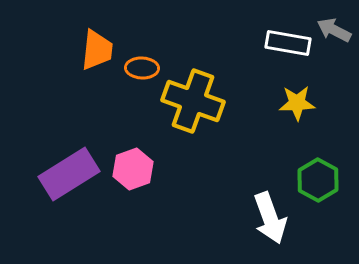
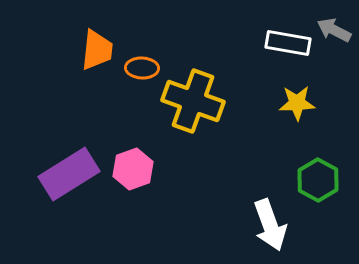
white arrow: moved 7 px down
